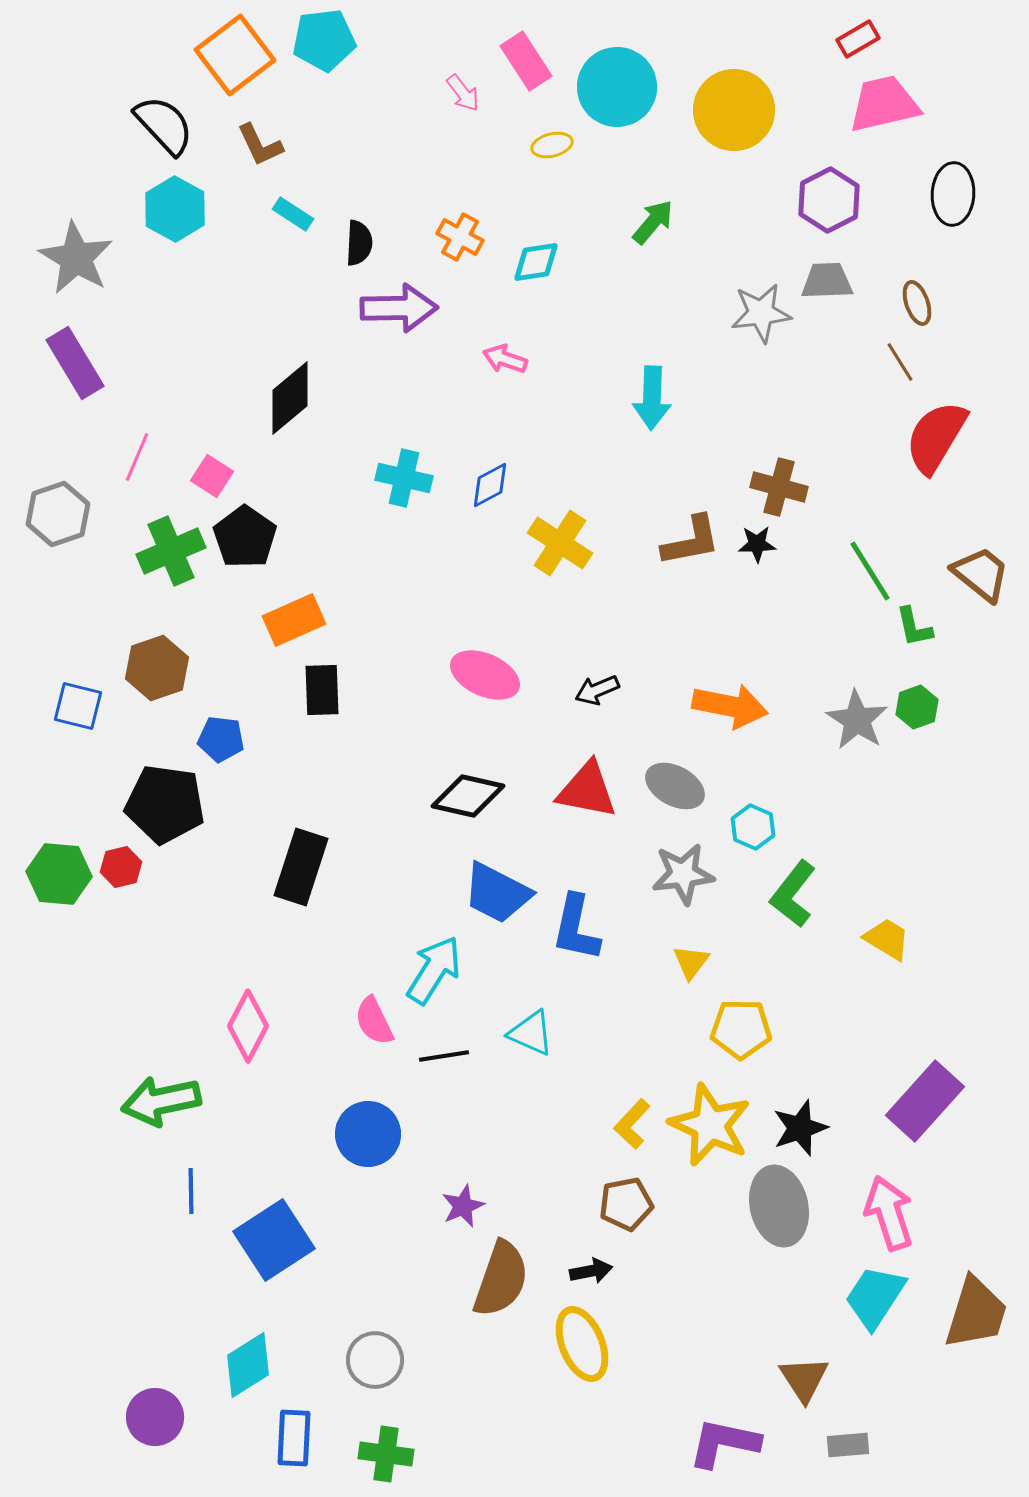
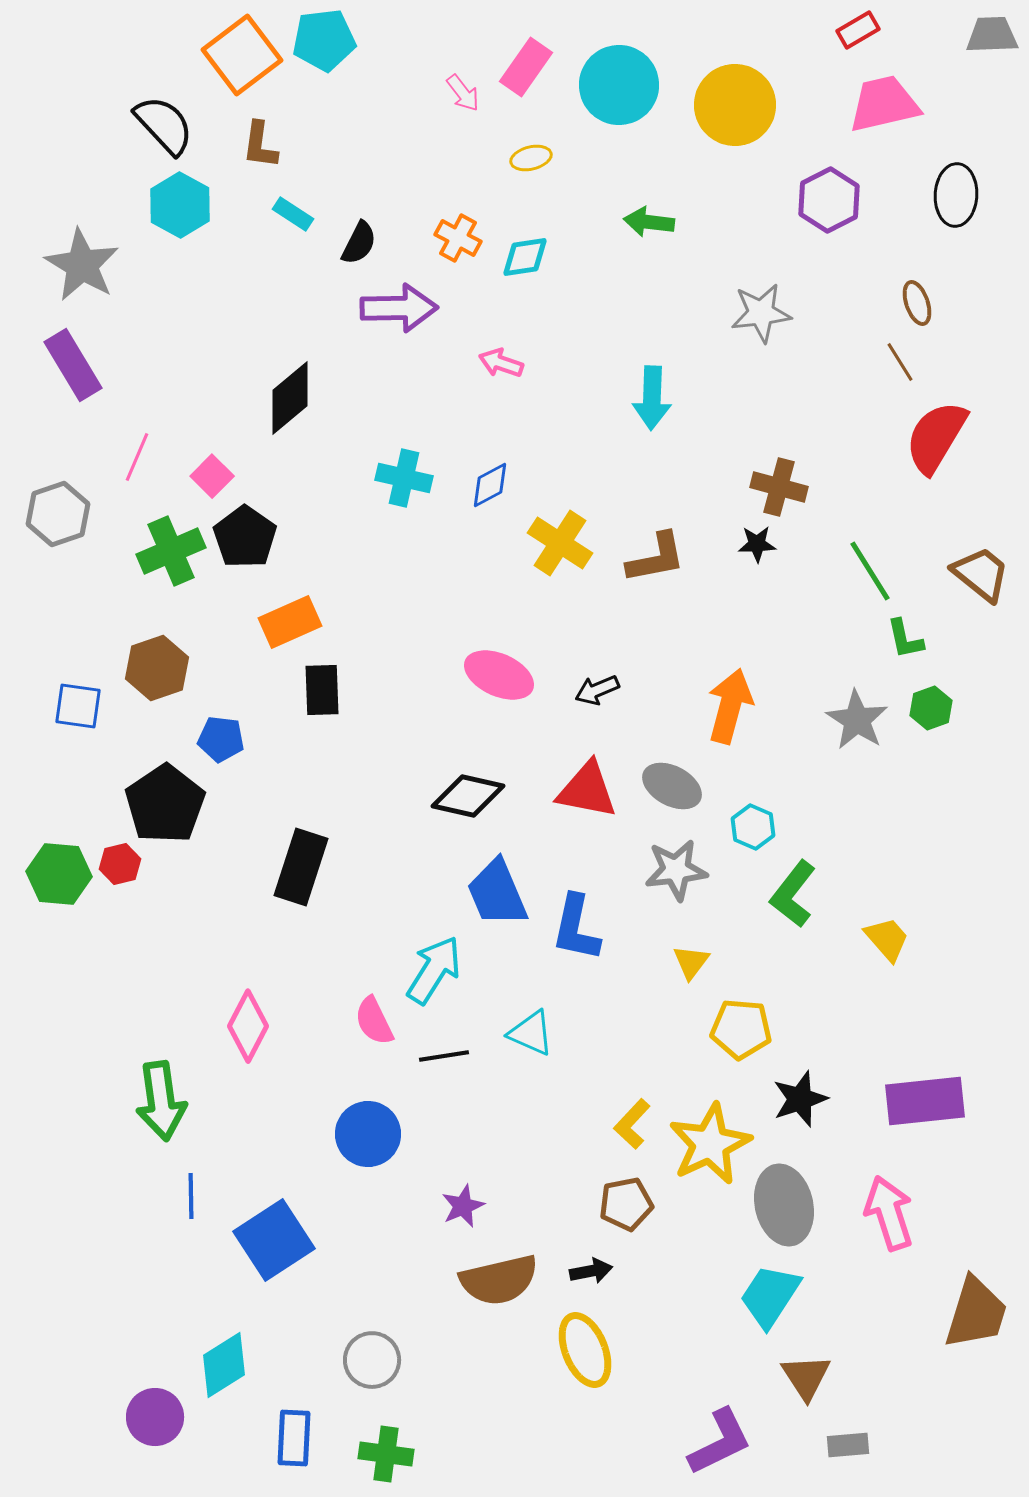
red rectangle at (858, 39): moved 9 px up
orange square at (235, 55): moved 7 px right
pink rectangle at (526, 61): moved 6 px down; rotated 68 degrees clockwise
cyan circle at (617, 87): moved 2 px right, 2 px up
yellow circle at (734, 110): moved 1 px right, 5 px up
brown L-shape at (260, 145): rotated 33 degrees clockwise
yellow ellipse at (552, 145): moved 21 px left, 13 px down
black ellipse at (953, 194): moved 3 px right, 1 px down
cyan hexagon at (175, 209): moved 5 px right, 4 px up
green arrow at (653, 222): moved 4 px left; rotated 123 degrees counterclockwise
orange cross at (460, 237): moved 2 px left, 1 px down
black semicircle at (359, 243): rotated 24 degrees clockwise
gray star at (76, 258): moved 6 px right, 7 px down
cyan diamond at (536, 262): moved 11 px left, 5 px up
gray trapezoid at (827, 281): moved 165 px right, 246 px up
pink arrow at (505, 359): moved 4 px left, 4 px down
purple rectangle at (75, 363): moved 2 px left, 2 px down
pink square at (212, 476): rotated 12 degrees clockwise
brown L-shape at (691, 541): moved 35 px left, 17 px down
orange rectangle at (294, 620): moved 4 px left, 2 px down
green L-shape at (914, 627): moved 9 px left, 12 px down
pink ellipse at (485, 675): moved 14 px right
blue square at (78, 706): rotated 6 degrees counterclockwise
orange arrow at (730, 706): rotated 86 degrees counterclockwise
green hexagon at (917, 707): moved 14 px right, 1 px down
gray ellipse at (675, 786): moved 3 px left
black pentagon at (165, 804): rotated 30 degrees clockwise
red hexagon at (121, 867): moved 1 px left, 3 px up
gray star at (683, 874): moved 7 px left, 4 px up
blue trapezoid at (497, 893): rotated 40 degrees clockwise
yellow trapezoid at (887, 939): rotated 18 degrees clockwise
yellow pentagon at (741, 1029): rotated 4 degrees clockwise
green arrow at (161, 1101): rotated 86 degrees counterclockwise
purple rectangle at (925, 1101): rotated 42 degrees clockwise
yellow star at (710, 1125): moved 19 px down; rotated 22 degrees clockwise
black star at (800, 1128): moved 29 px up
blue line at (191, 1191): moved 5 px down
gray ellipse at (779, 1206): moved 5 px right, 1 px up
brown semicircle at (501, 1279): moved 2 px left, 1 px down; rotated 58 degrees clockwise
cyan trapezoid at (875, 1297): moved 105 px left, 1 px up
yellow ellipse at (582, 1344): moved 3 px right, 6 px down
gray circle at (375, 1360): moved 3 px left
cyan diamond at (248, 1365): moved 24 px left
brown triangle at (804, 1379): moved 2 px right, 2 px up
purple L-shape at (724, 1443): moved 4 px left, 1 px up; rotated 142 degrees clockwise
